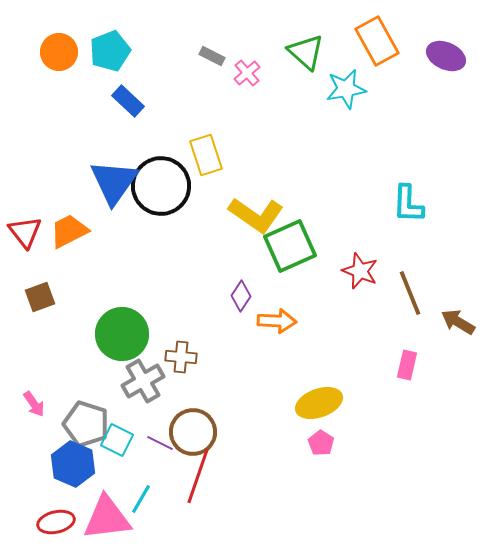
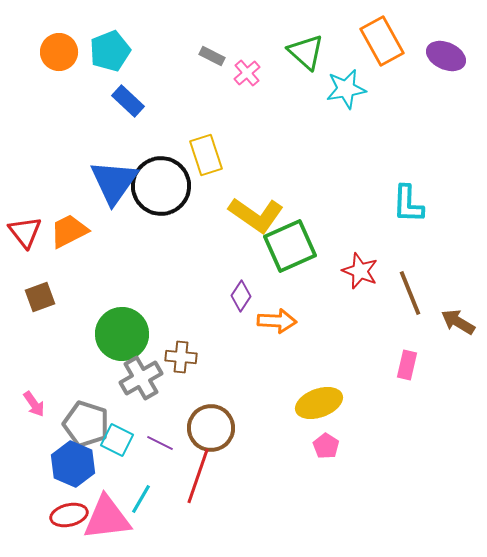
orange rectangle: moved 5 px right
gray cross: moved 2 px left, 3 px up
brown circle: moved 18 px right, 4 px up
pink pentagon: moved 5 px right, 3 px down
red ellipse: moved 13 px right, 7 px up
